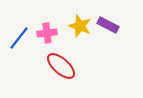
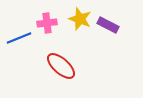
yellow star: moved 7 px up
pink cross: moved 10 px up
blue line: rotated 30 degrees clockwise
